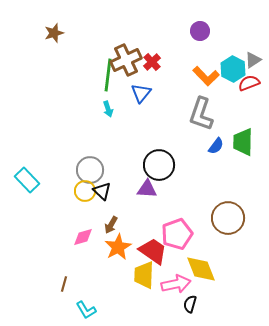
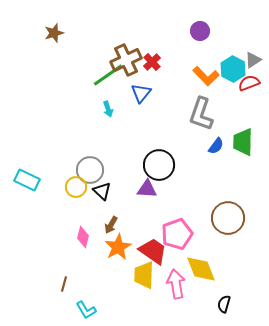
green line: rotated 48 degrees clockwise
cyan rectangle: rotated 20 degrees counterclockwise
yellow circle: moved 9 px left, 4 px up
pink diamond: rotated 60 degrees counterclockwise
pink arrow: rotated 88 degrees counterclockwise
black semicircle: moved 34 px right
